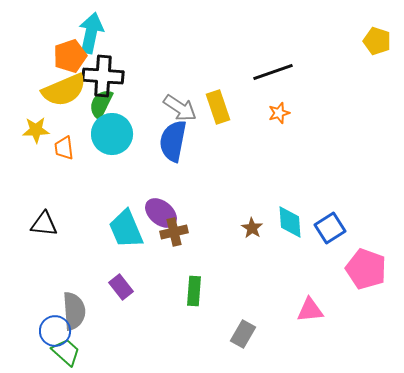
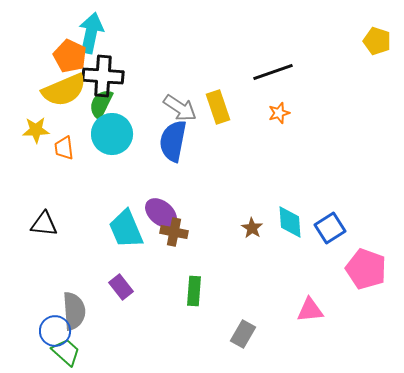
orange pentagon: rotated 28 degrees counterclockwise
brown cross: rotated 24 degrees clockwise
